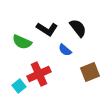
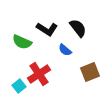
red cross: rotated 10 degrees counterclockwise
